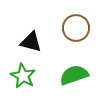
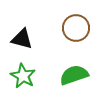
black triangle: moved 9 px left, 3 px up
